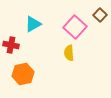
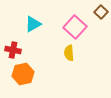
brown square: moved 1 px right, 3 px up
red cross: moved 2 px right, 5 px down
